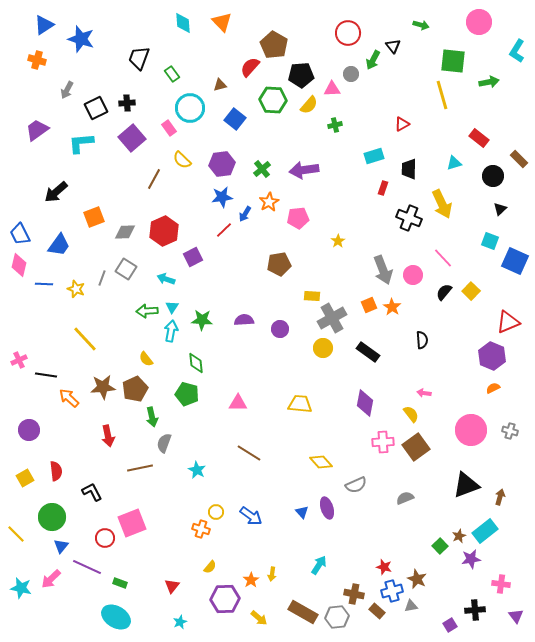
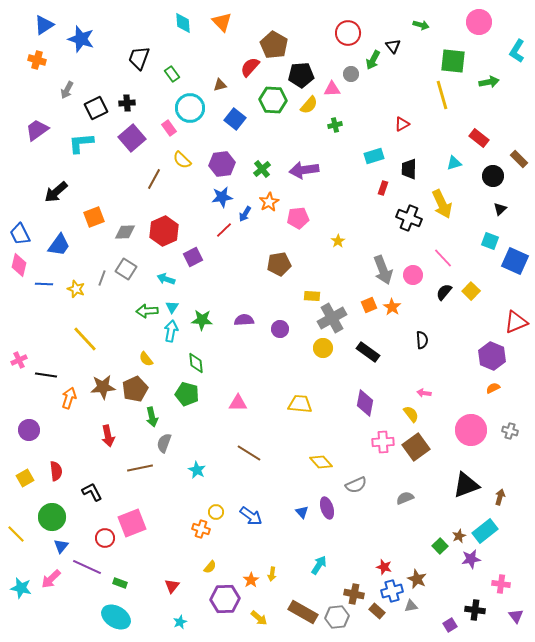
red triangle at (508, 322): moved 8 px right
orange arrow at (69, 398): rotated 65 degrees clockwise
black cross at (475, 610): rotated 12 degrees clockwise
